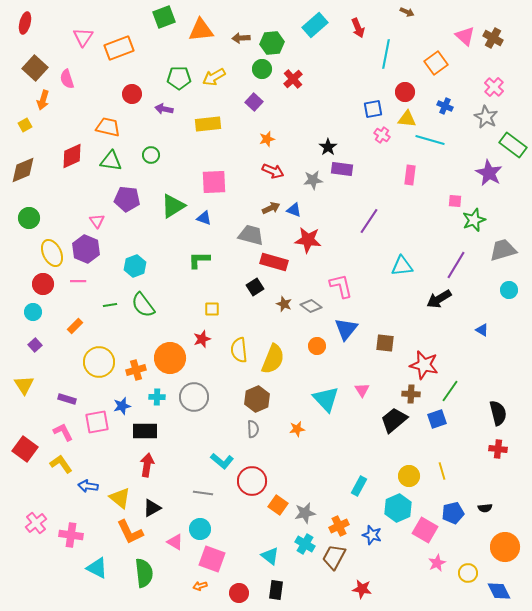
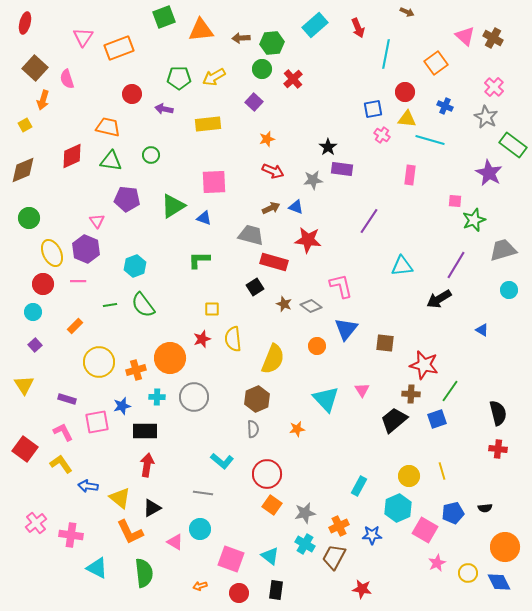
blue triangle at (294, 210): moved 2 px right, 3 px up
yellow semicircle at (239, 350): moved 6 px left, 11 px up
red circle at (252, 481): moved 15 px right, 7 px up
orange square at (278, 505): moved 6 px left
blue star at (372, 535): rotated 18 degrees counterclockwise
pink square at (212, 559): moved 19 px right
blue diamond at (499, 591): moved 9 px up
